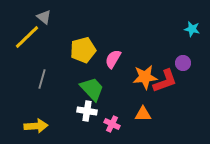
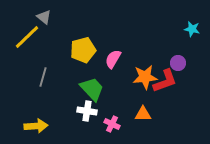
purple circle: moved 5 px left
gray line: moved 1 px right, 2 px up
